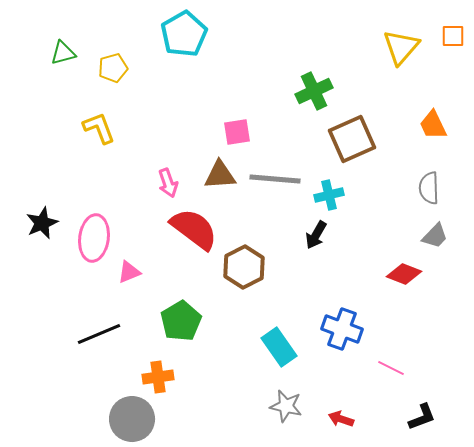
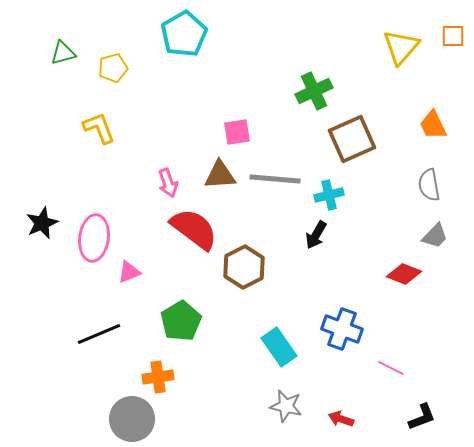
gray semicircle: moved 3 px up; rotated 8 degrees counterclockwise
